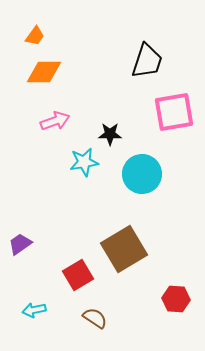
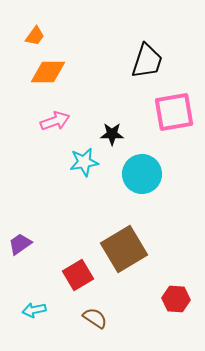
orange diamond: moved 4 px right
black star: moved 2 px right
